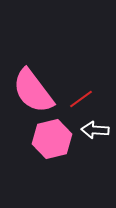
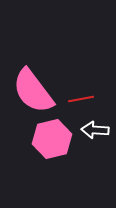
red line: rotated 25 degrees clockwise
